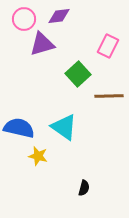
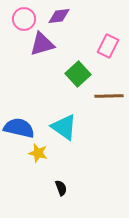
yellow star: moved 3 px up
black semicircle: moved 23 px left; rotated 35 degrees counterclockwise
